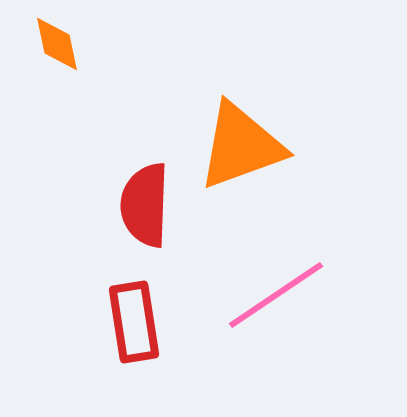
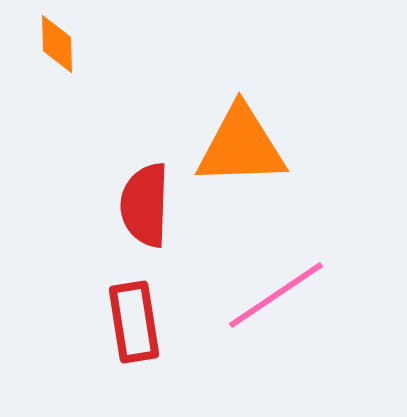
orange diamond: rotated 10 degrees clockwise
orange triangle: rotated 18 degrees clockwise
